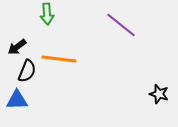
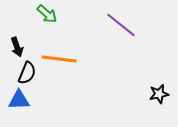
green arrow: rotated 45 degrees counterclockwise
black arrow: rotated 72 degrees counterclockwise
black semicircle: moved 2 px down
black star: rotated 30 degrees counterclockwise
blue triangle: moved 2 px right
